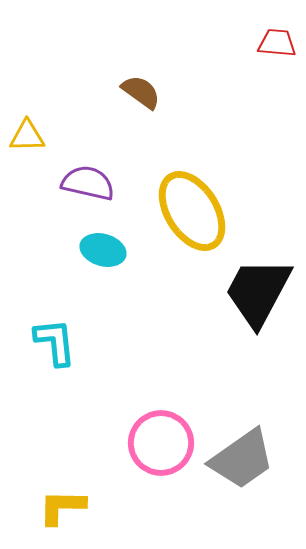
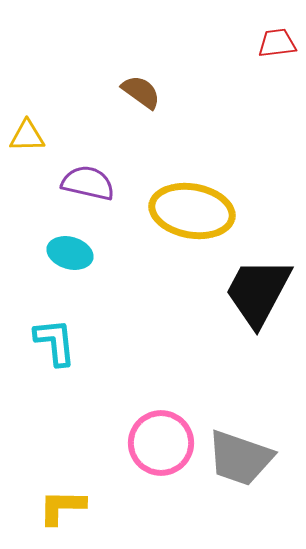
red trapezoid: rotated 12 degrees counterclockwise
yellow ellipse: rotated 48 degrees counterclockwise
cyan ellipse: moved 33 px left, 3 px down
gray trapezoid: moved 2 px left, 1 px up; rotated 54 degrees clockwise
